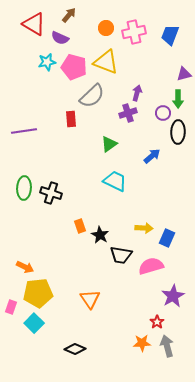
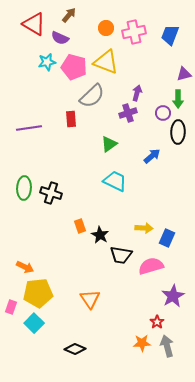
purple line: moved 5 px right, 3 px up
